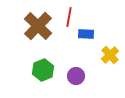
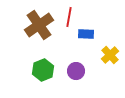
brown cross: moved 1 px right, 1 px up; rotated 12 degrees clockwise
purple circle: moved 5 px up
